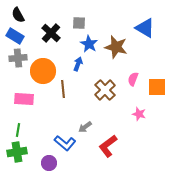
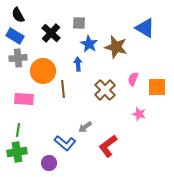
blue arrow: rotated 24 degrees counterclockwise
